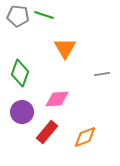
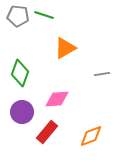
orange triangle: rotated 30 degrees clockwise
orange diamond: moved 6 px right, 1 px up
